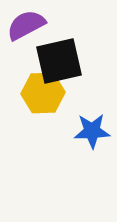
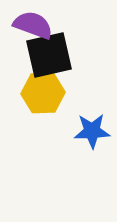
purple semicircle: moved 7 px right; rotated 48 degrees clockwise
black square: moved 10 px left, 6 px up
